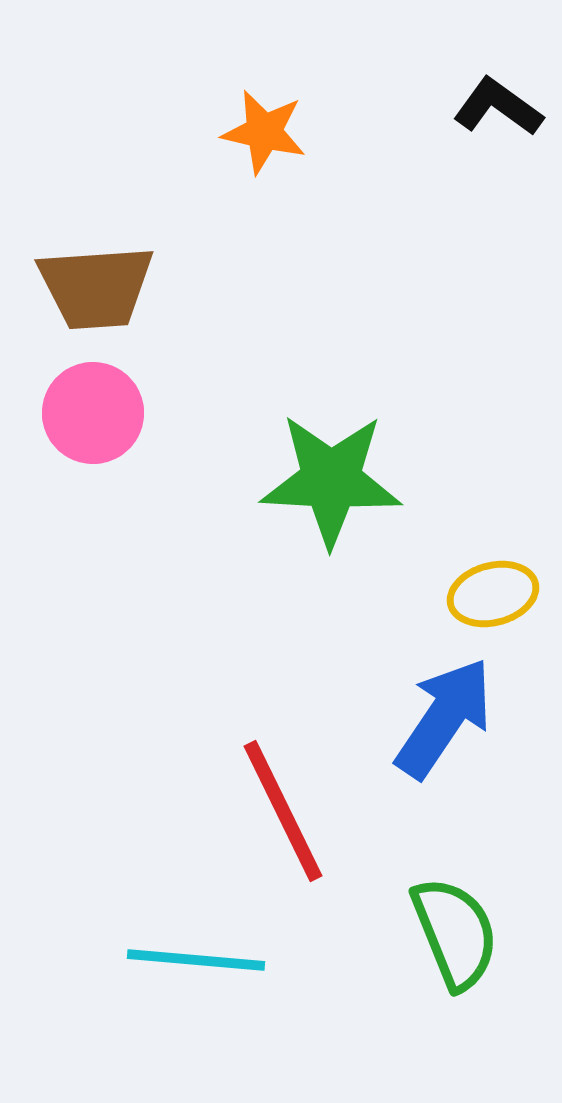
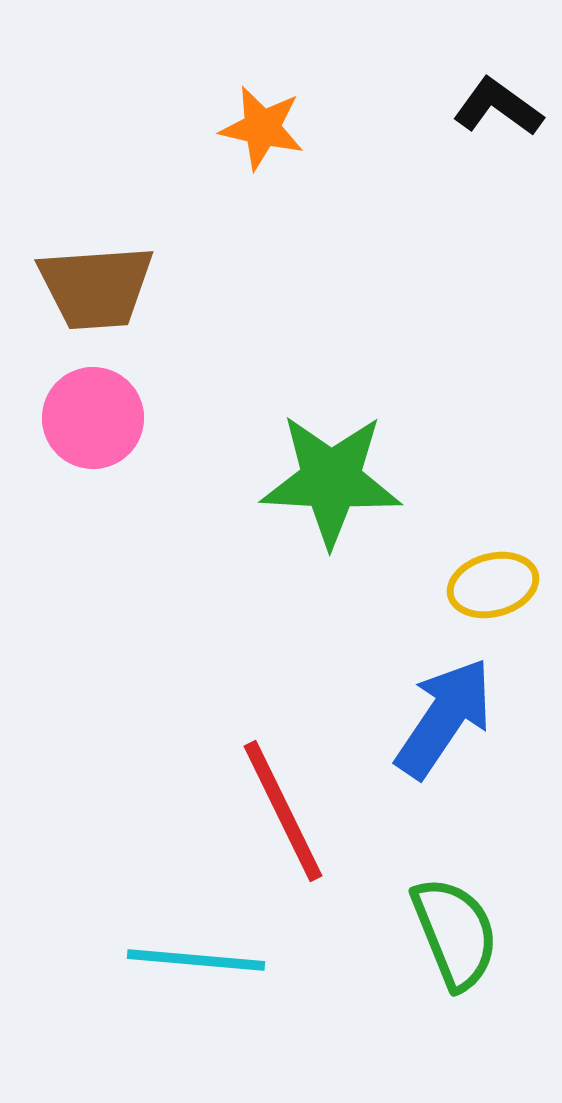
orange star: moved 2 px left, 4 px up
pink circle: moved 5 px down
yellow ellipse: moved 9 px up
